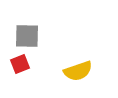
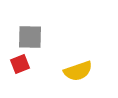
gray square: moved 3 px right, 1 px down
